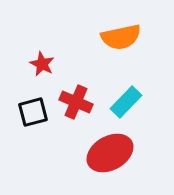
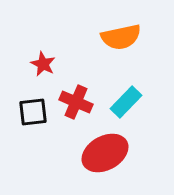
red star: moved 1 px right
black square: rotated 8 degrees clockwise
red ellipse: moved 5 px left
